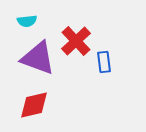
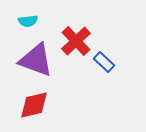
cyan semicircle: moved 1 px right
purple triangle: moved 2 px left, 2 px down
blue rectangle: rotated 40 degrees counterclockwise
